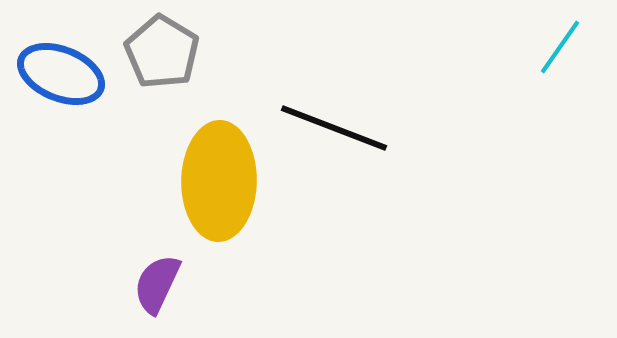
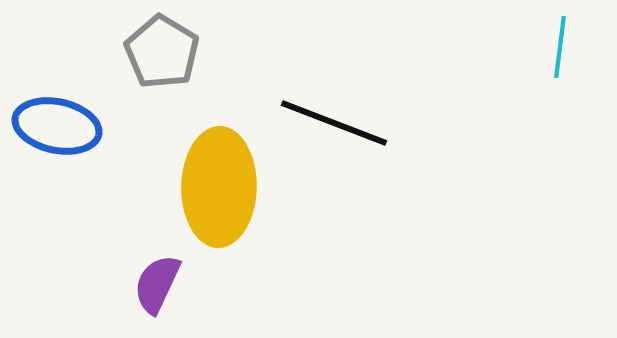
cyan line: rotated 28 degrees counterclockwise
blue ellipse: moved 4 px left, 52 px down; rotated 10 degrees counterclockwise
black line: moved 5 px up
yellow ellipse: moved 6 px down
